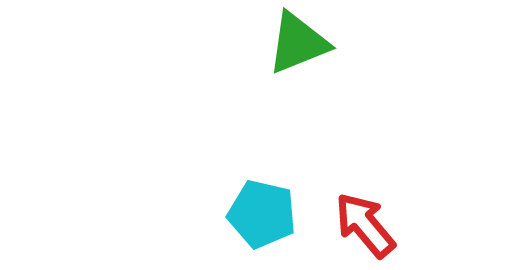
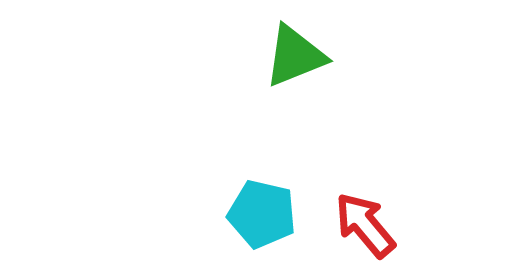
green triangle: moved 3 px left, 13 px down
